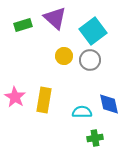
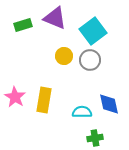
purple triangle: rotated 20 degrees counterclockwise
